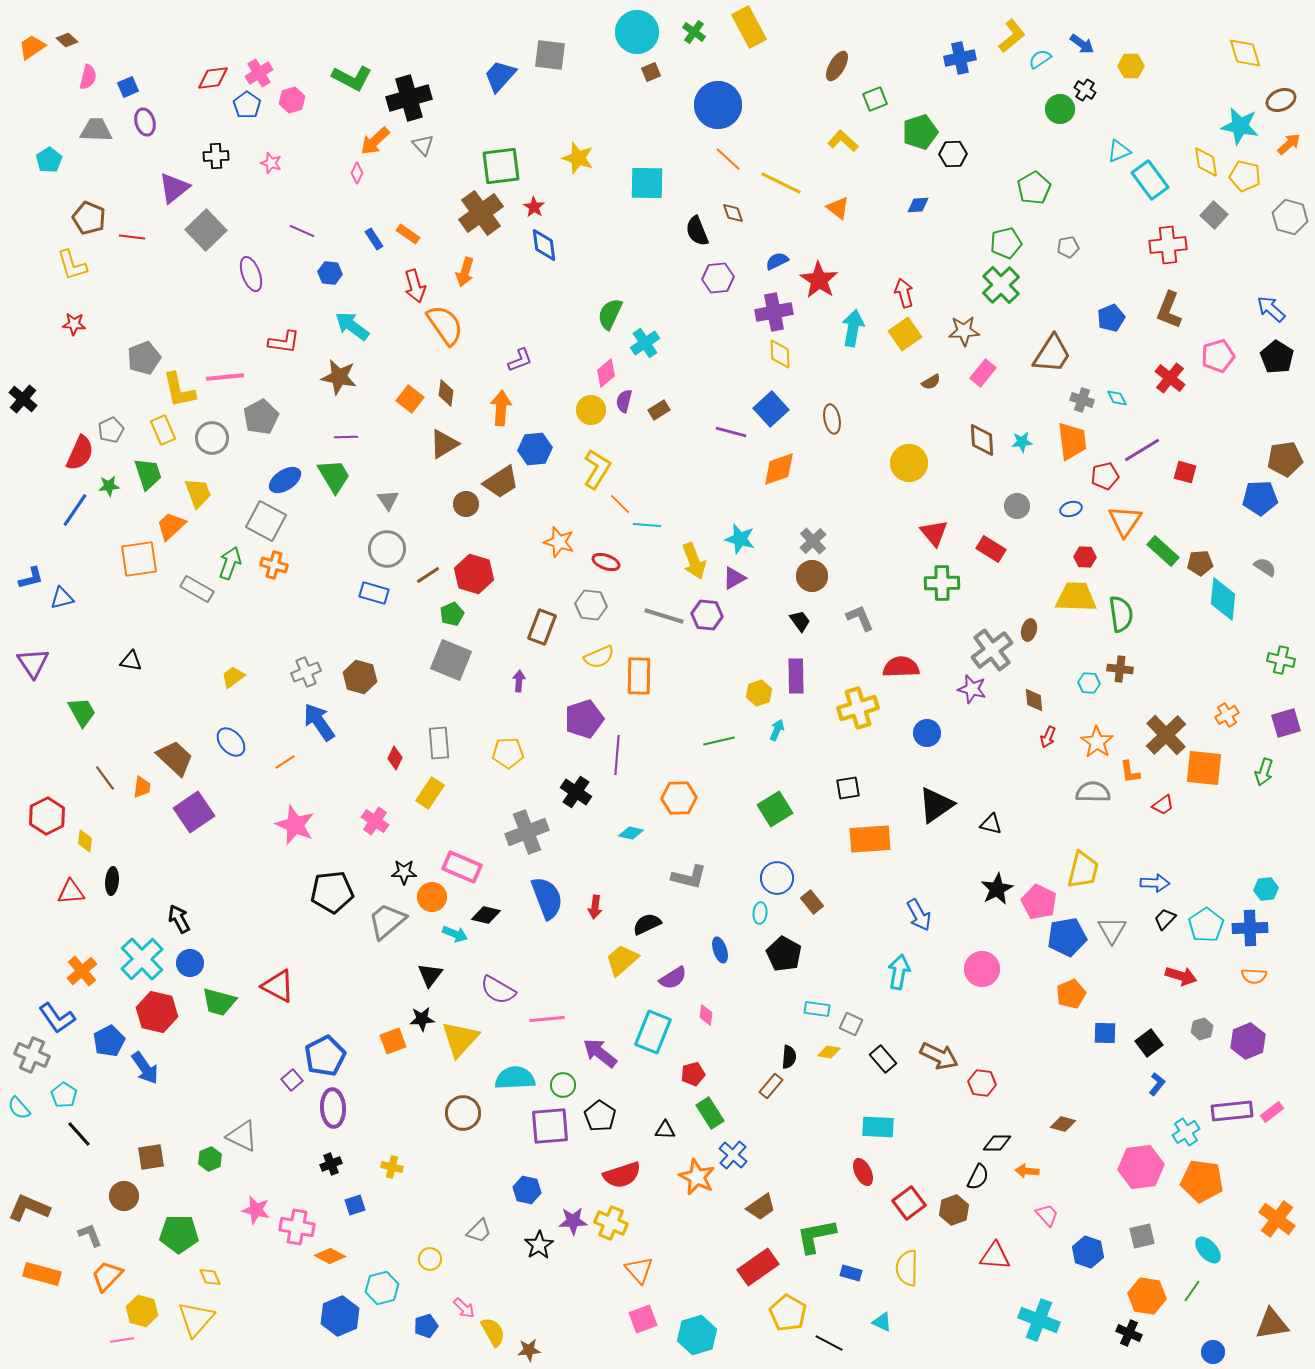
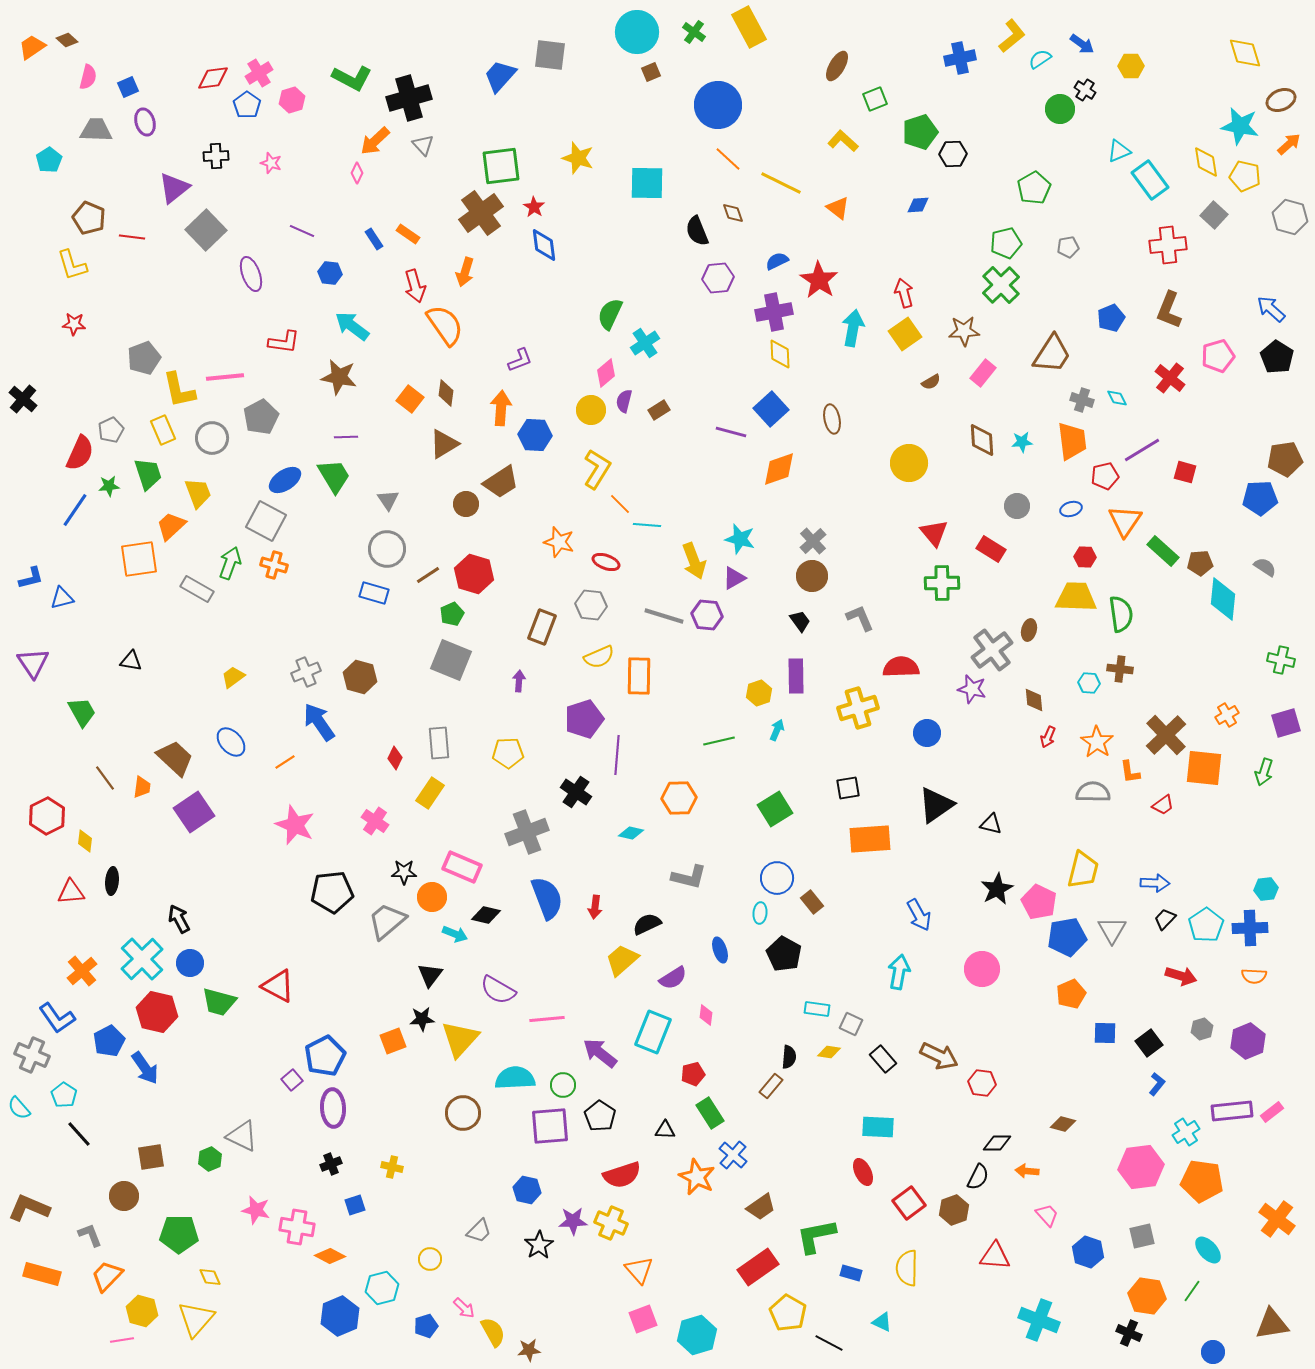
blue hexagon at (535, 449): moved 14 px up; rotated 8 degrees clockwise
